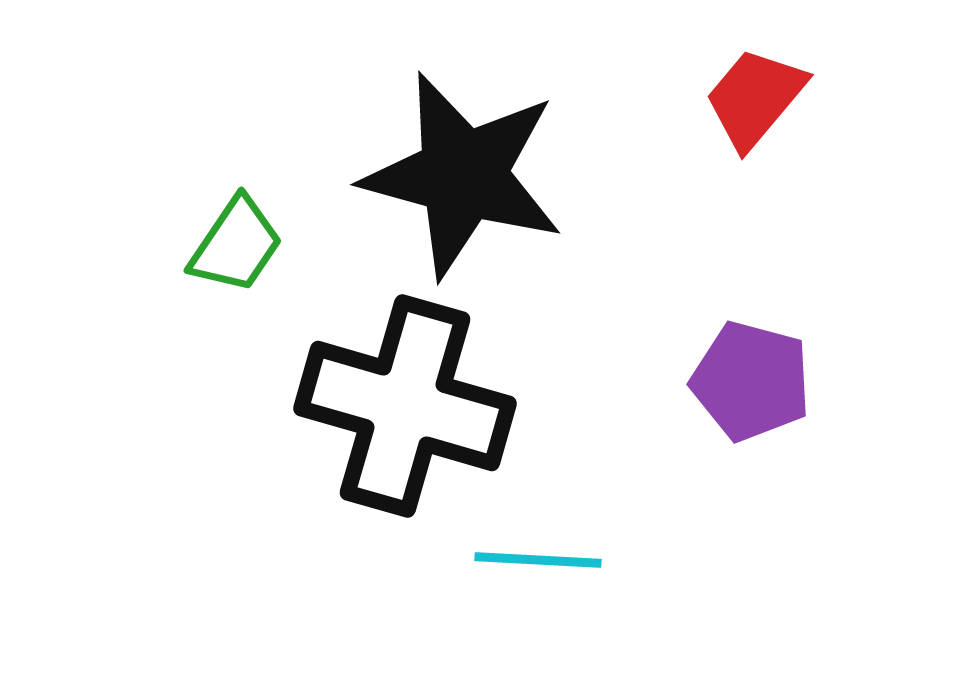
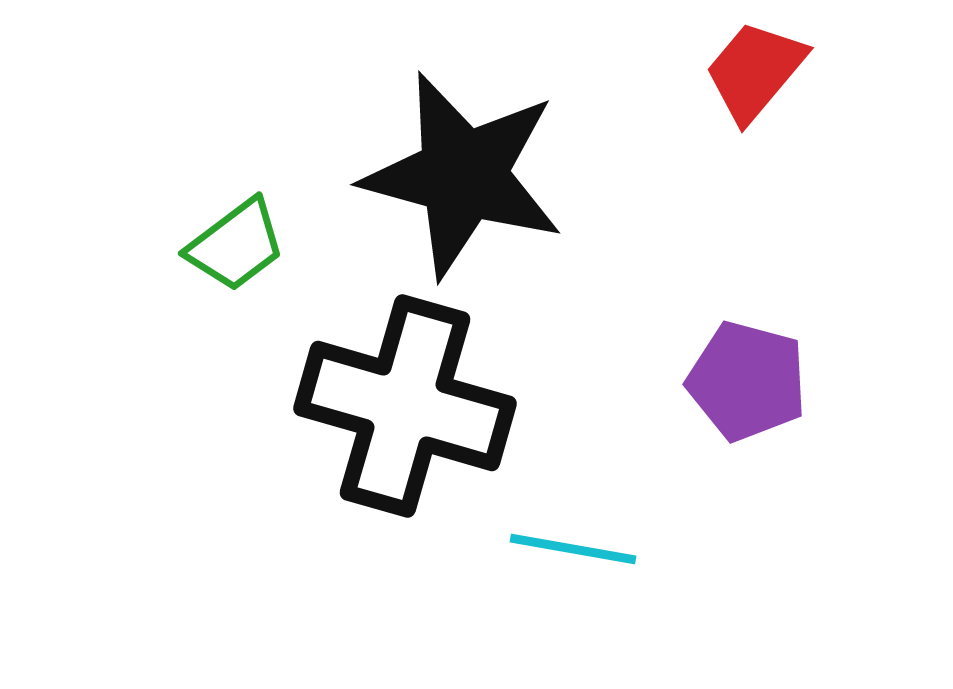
red trapezoid: moved 27 px up
green trapezoid: rotated 19 degrees clockwise
purple pentagon: moved 4 px left
cyan line: moved 35 px right, 11 px up; rotated 7 degrees clockwise
